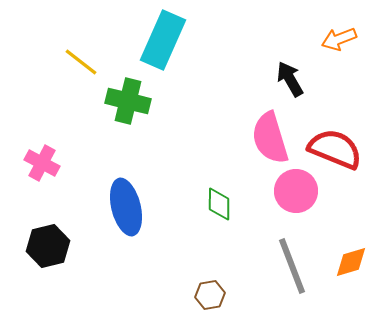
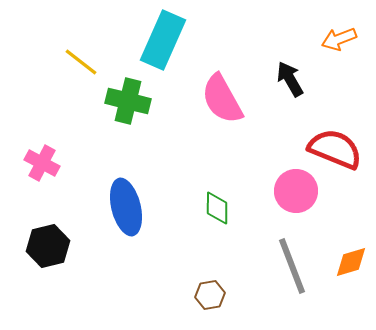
pink semicircle: moved 48 px left, 39 px up; rotated 12 degrees counterclockwise
green diamond: moved 2 px left, 4 px down
